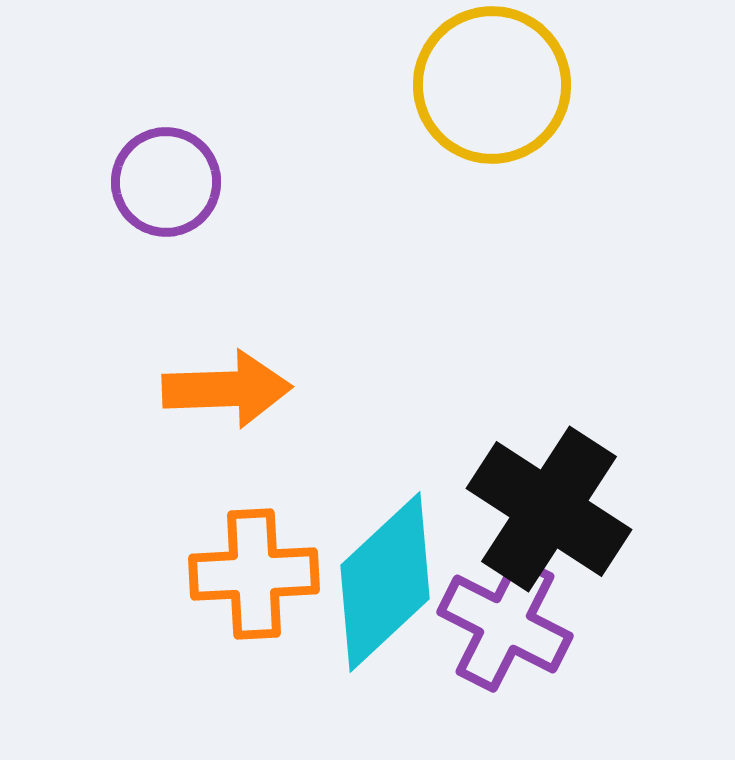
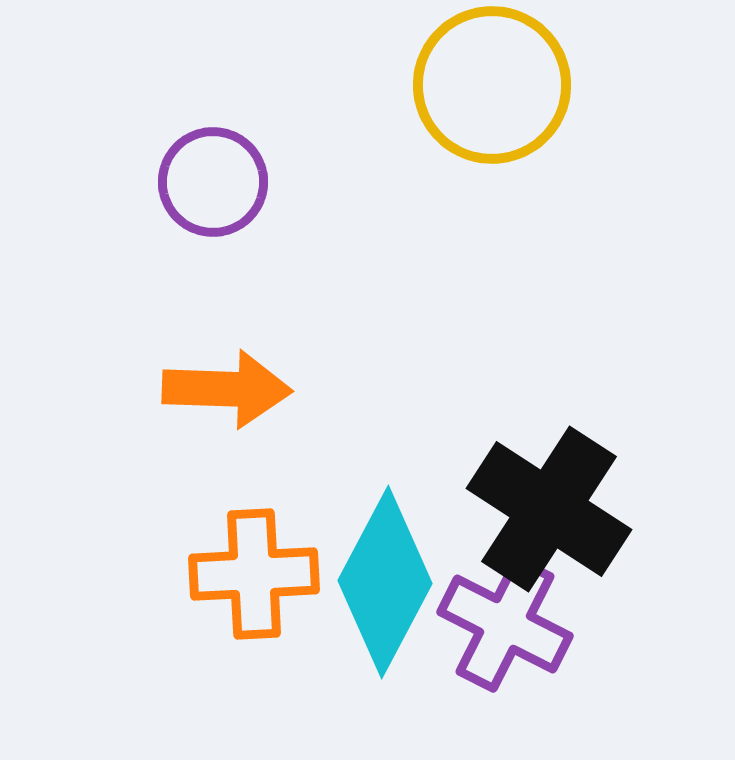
purple circle: moved 47 px right
orange arrow: rotated 4 degrees clockwise
cyan diamond: rotated 19 degrees counterclockwise
